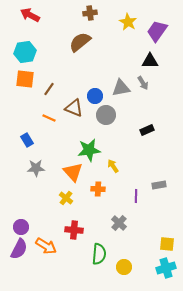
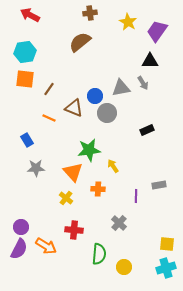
gray circle: moved 1 px right, 2 px up
